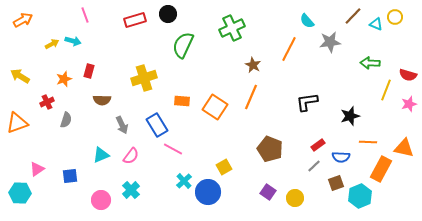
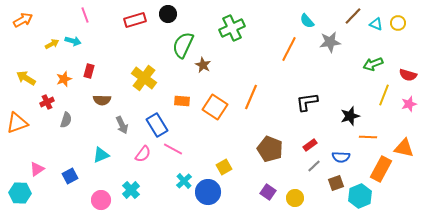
yellow circle at (395, 17): moved 3 px right, 6 px down
green arrow at (370, 63): moved 3 px right, 1 px down; rotated 24 degrees counterclockwise
brown star at (253, 65): moved 50 px left
yellow arrow at (20, 76): moved 6 px right, 2 px down
yellow cross at (144, 78): rotated 35 degrees counterclockwise
yellow line at (386, 90): moved 2 px left, 5 px down
orange line at (368, 142): moved 5 px up
red rectangle at (318, 145): moved 8 px left
pink semicircle at (131, 156): moved 12 px right, 2 px up
blue square at (70, 176): rotated 21 degrees counterclockwise
